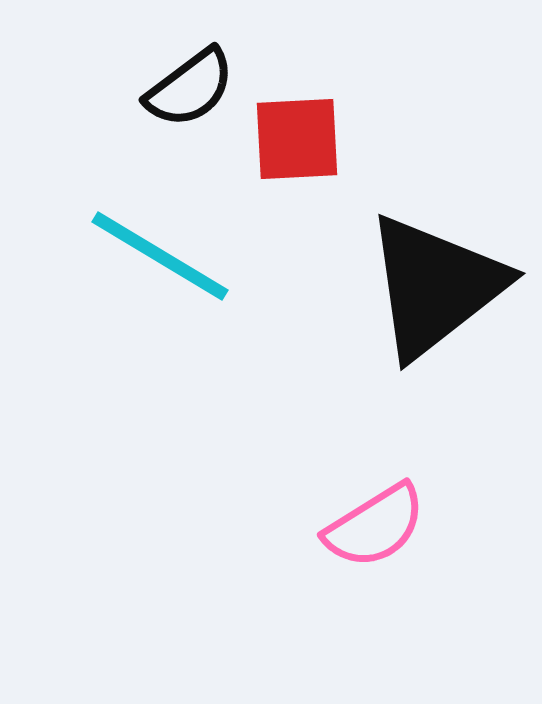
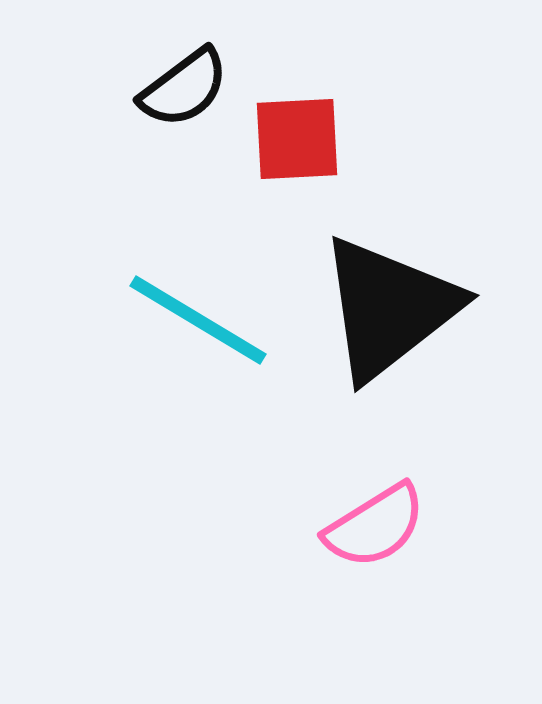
black semicircle: moved 6 px left
cyan line: moved 38 px right, 64 px down
black triangle: moved 46 px left, 22 px down
